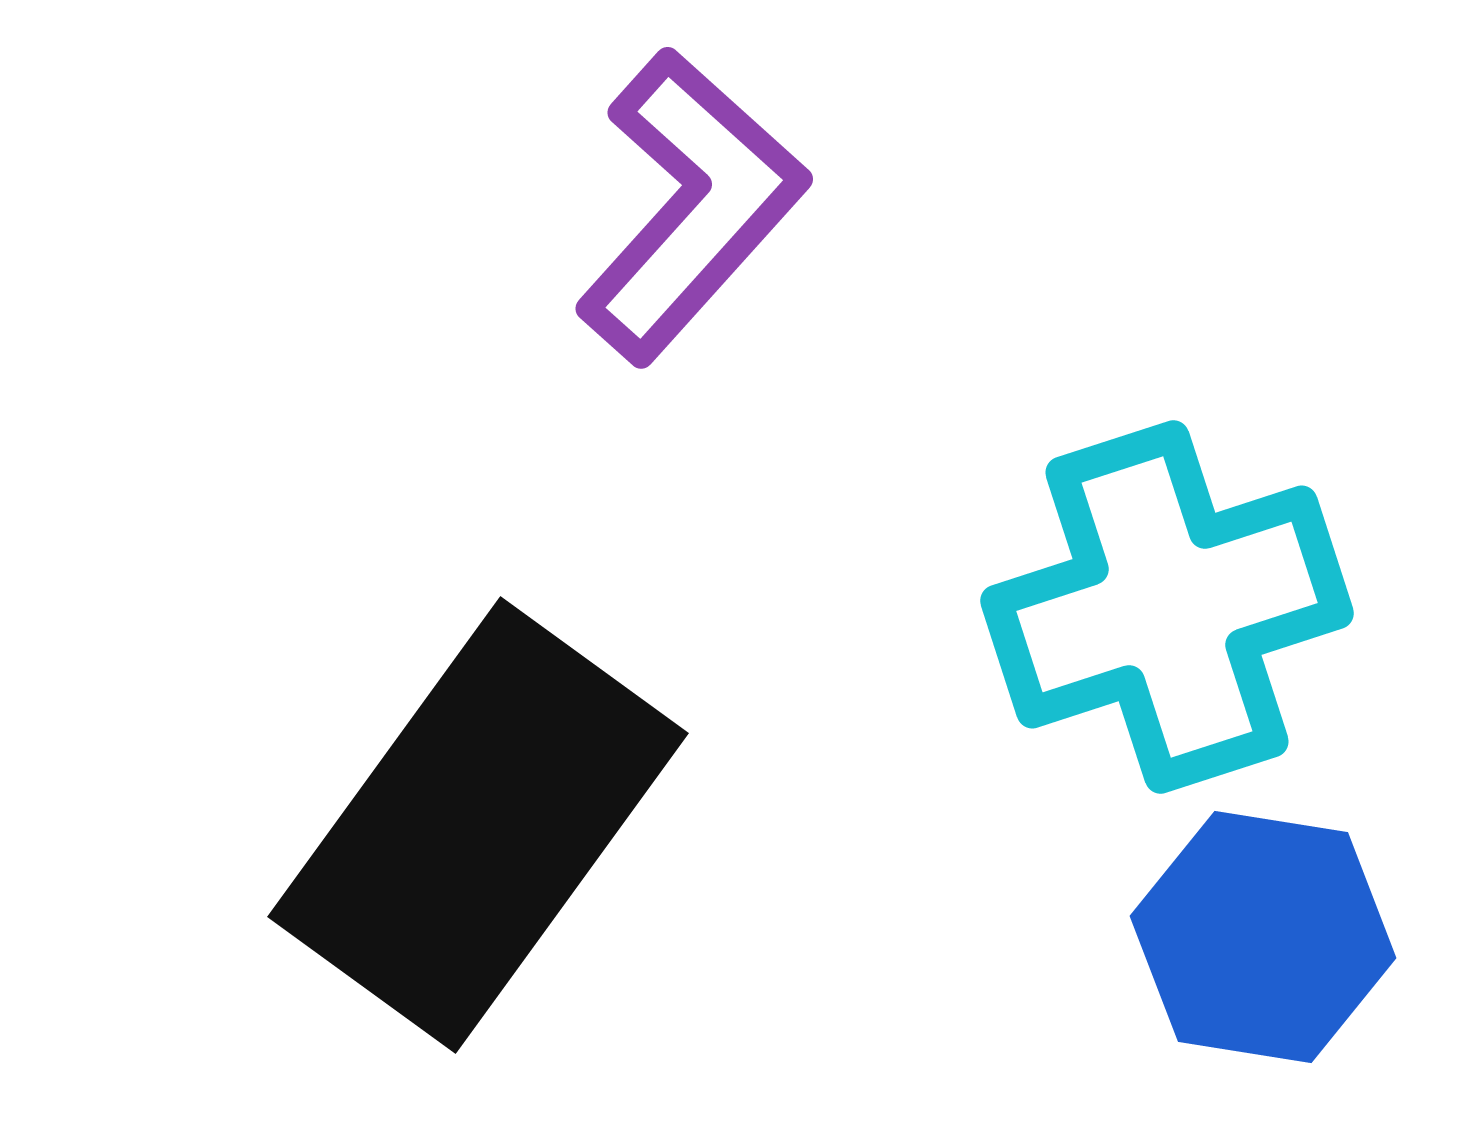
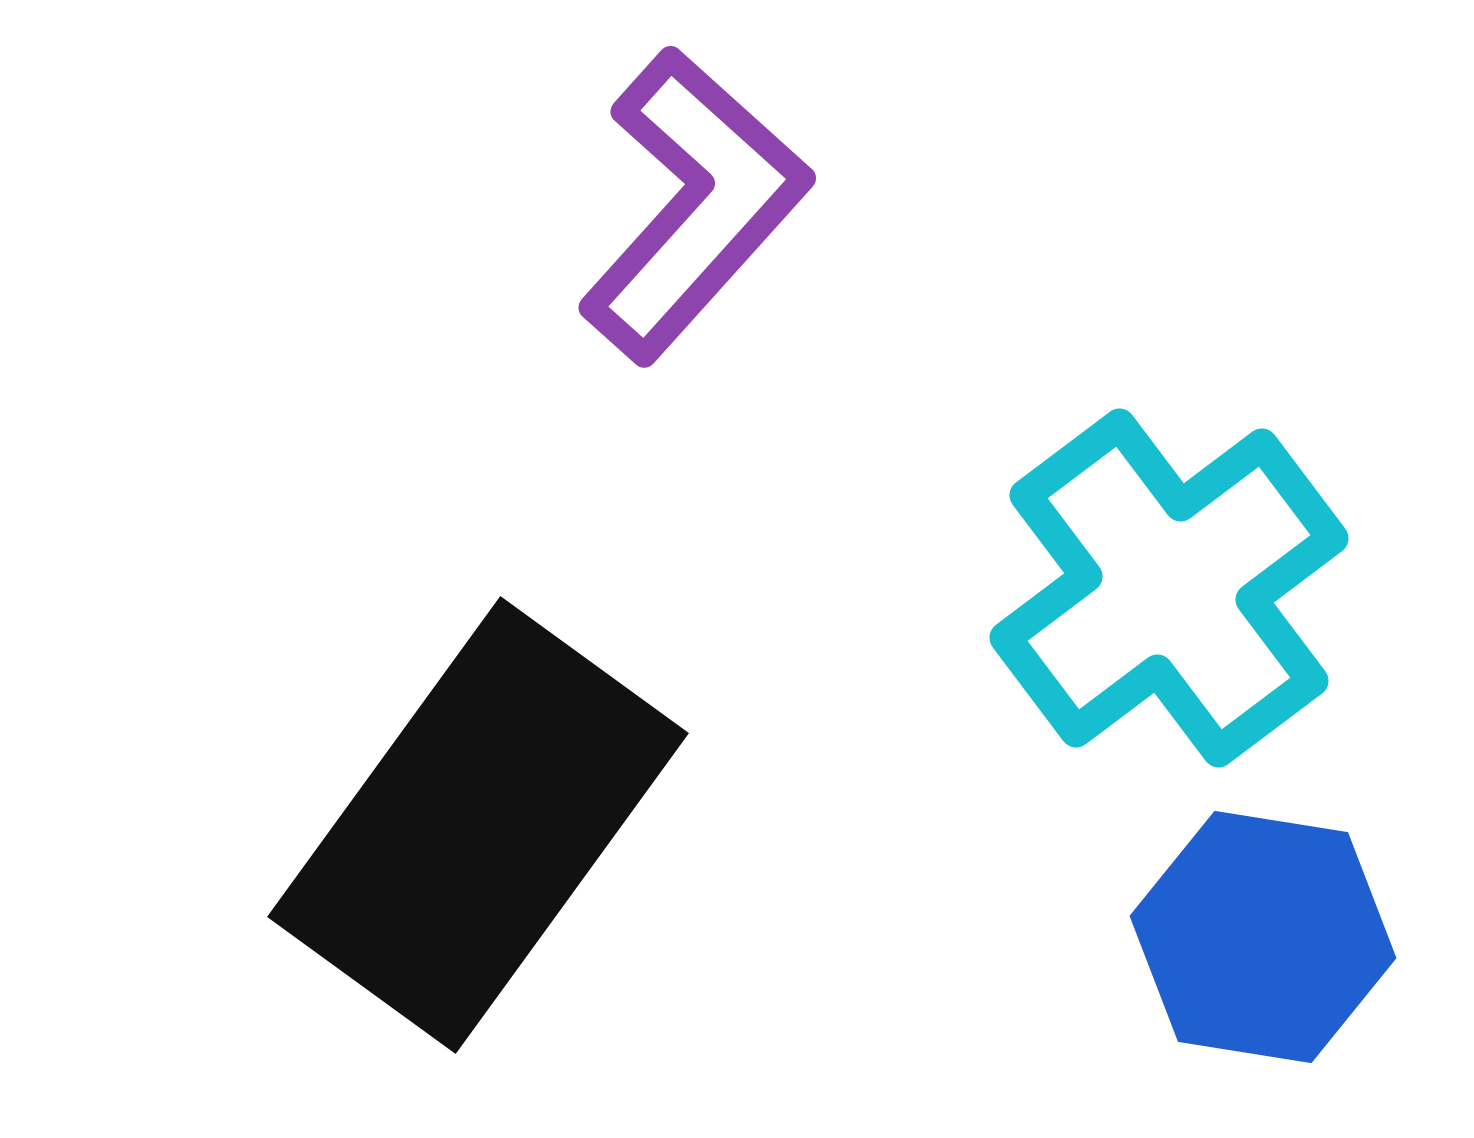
purple L-shape: moved 3 px right, 1 px up
cyan cross: moved 2 px right, 19 px up; rotated 19 degrees counterclockwise
